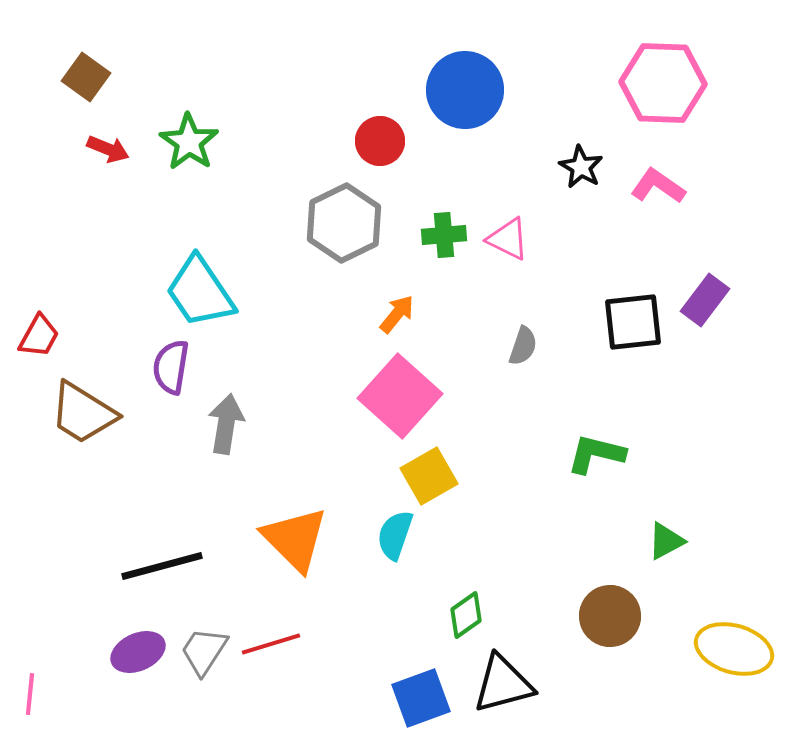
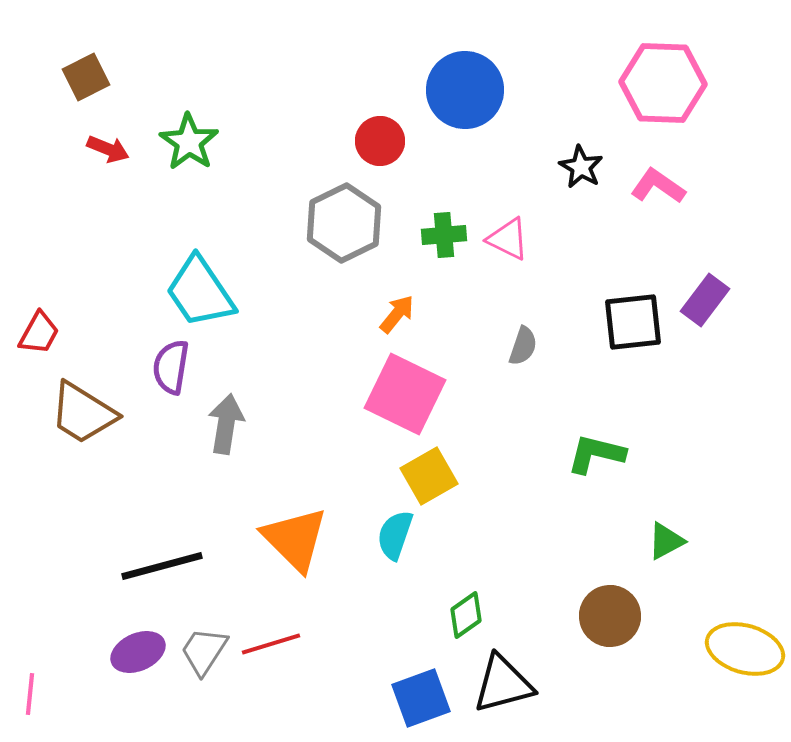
brown square: rotated 27 degrees clockwise
red trapezoid: moved 3 px up
pink square: moved 5 px right, 2 px up; rotated 16 degrees counterclockwise
yellow ellipse: moved 11 px right
